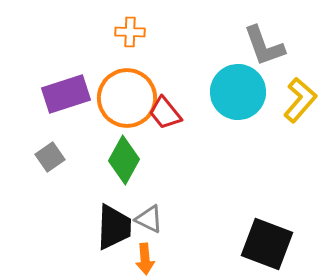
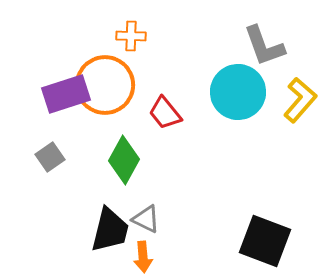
orange cross: moved 1 px right, 4 px down
orange circle: moved 22 px left, 13 px up
gray triangle: moved 3 px left
black trapezoid: moved 4 px left, 3 px down; rotated 12 degrees clockwise
black square: moved 2 px left, 3 px up
orange arrow: moved 2 px left, 2 px up
